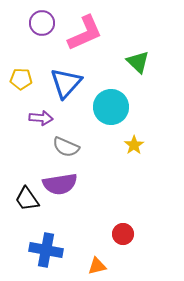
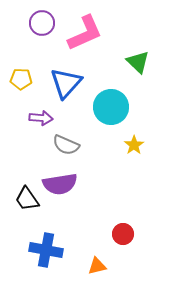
gray semicircle: moved 2 px up
